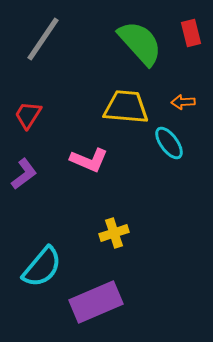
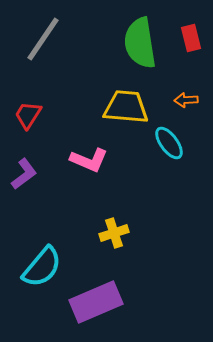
red rectangle: moved 5 px down
green semicircle: rotated 147 degrees counterclockwise
orange arrow: moved 3 px right, 2 px up
